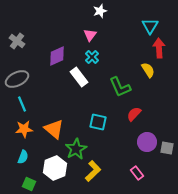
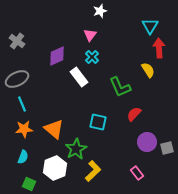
gray square: rotated 24 degrees counterclockwise
